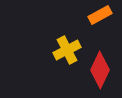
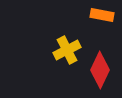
orange rectangle: moved 2 px right; rotated 40 degrees clockwise
